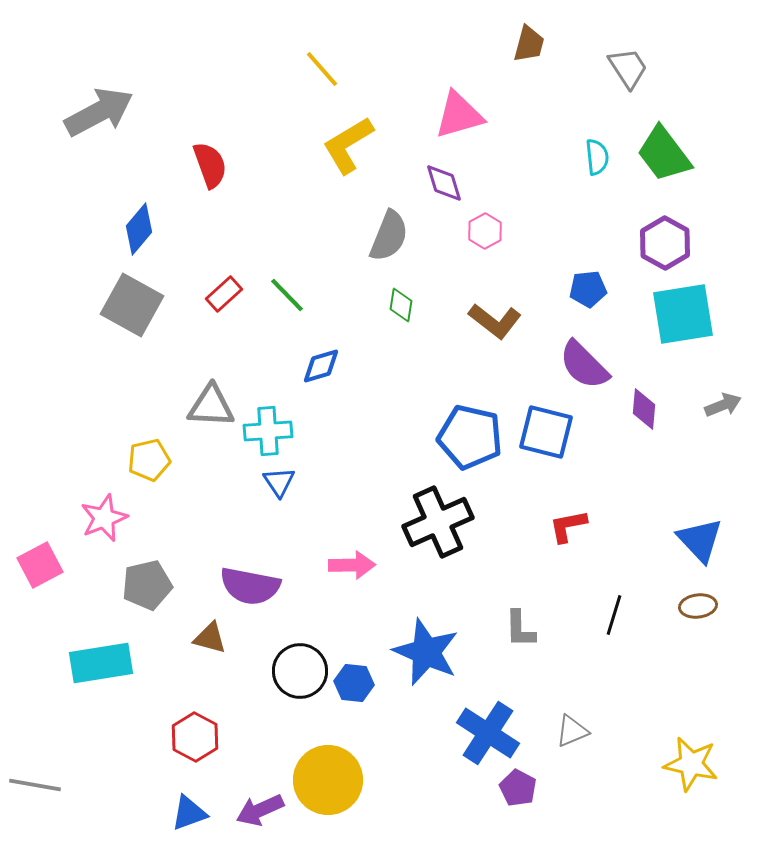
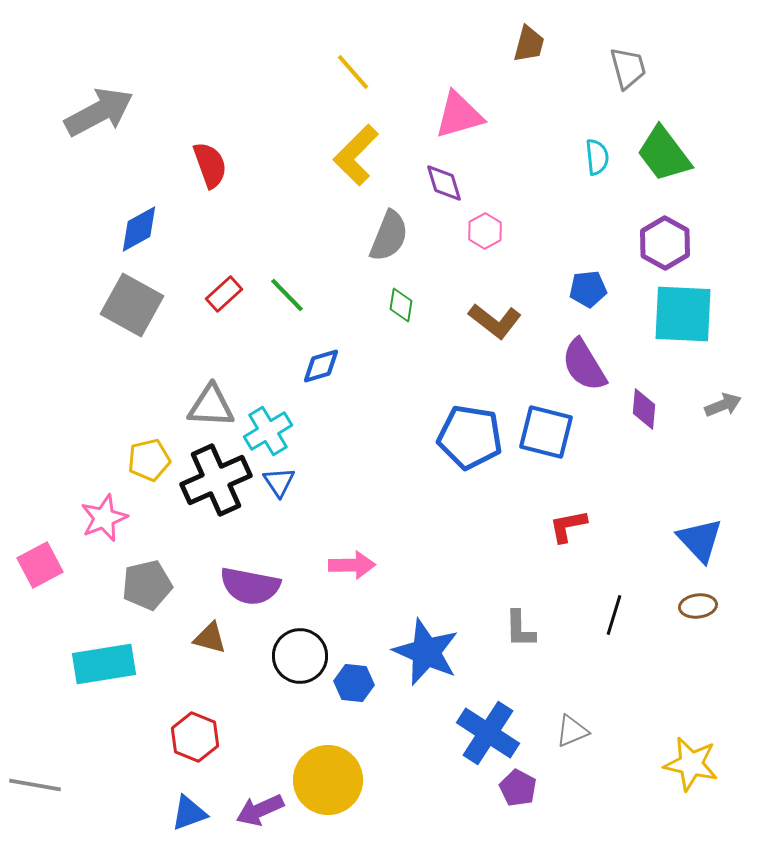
gray trapezoid at (628, 68): rotated 18 degrees clockwise
yellow line at (322, 69): moved 31 px right, 3 px down
yellow L-shape at (348, 145): moved 8 px right, 10 px down; rotated 14 degrees counterclockwise
blue diamond at (139, 229): rotated 21 degrees clockwise
cyan square at (683, 314): rotated 12 degrees clockwise
purple semicircle at (584, 365): rotated 14 degrees clockwise
cyan cross at (268, 431): rotated 27 degrees counterclockwise
blue pentagon at (470, 437): rotated 4 degrees counterclockwise
black cross at (438, 522): moved 222 px left, 42 px up
cyan rectangle at (101, 663): moved 3 px right, 1 px down
black circle at (300, 671): moved 15 px up
red hexagon at (195, 737): rotated 6 degrees counterclockwise
